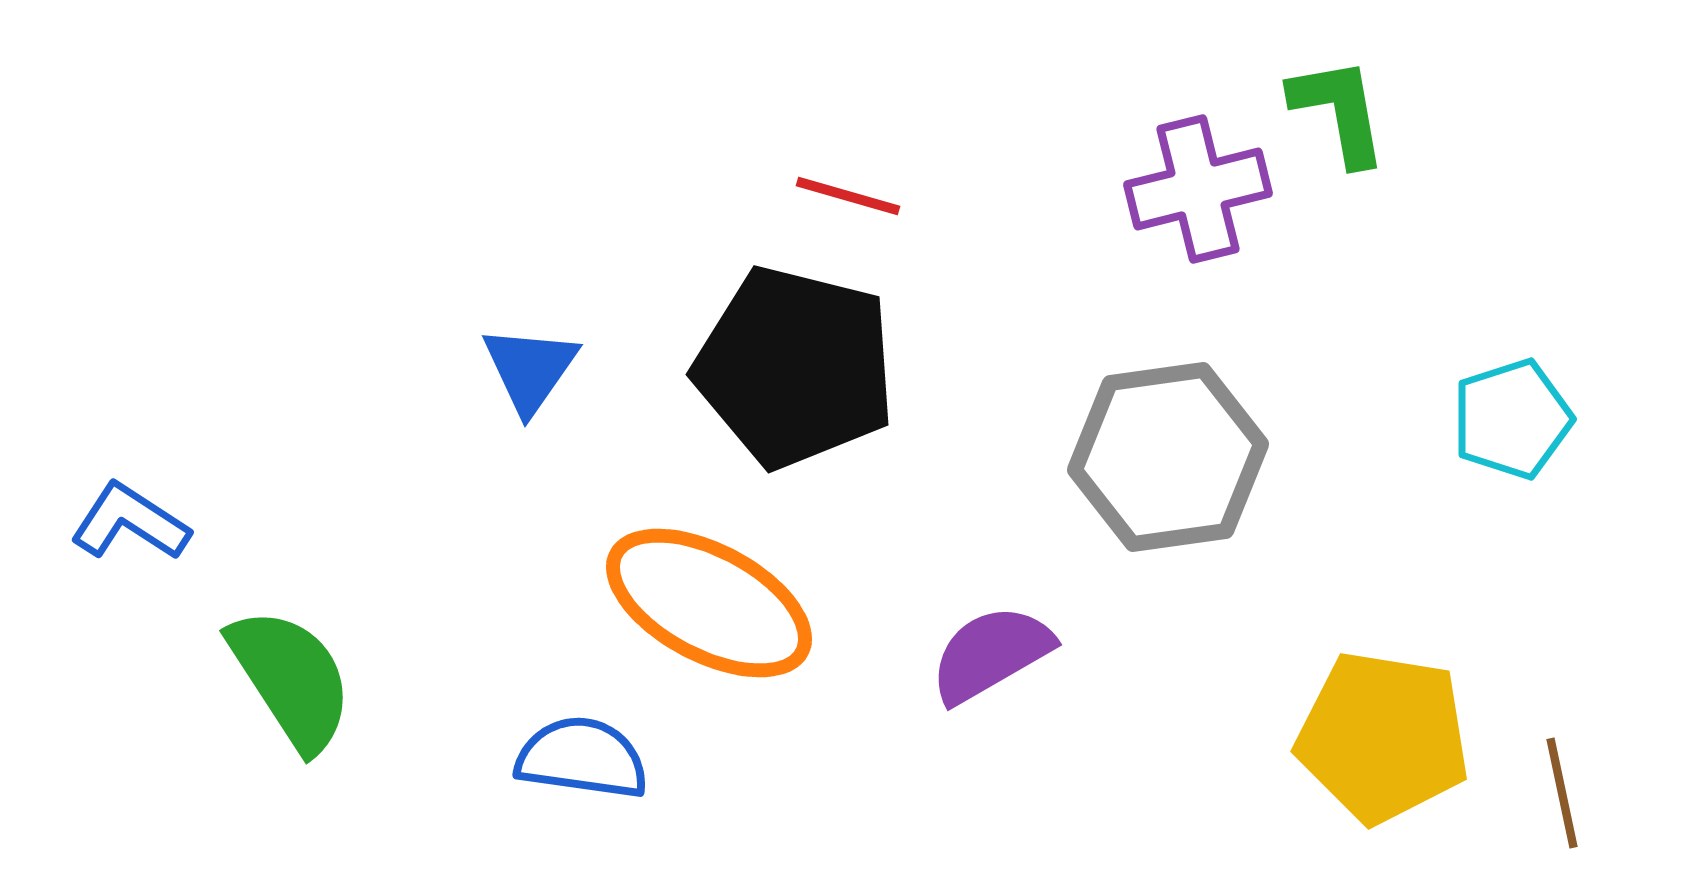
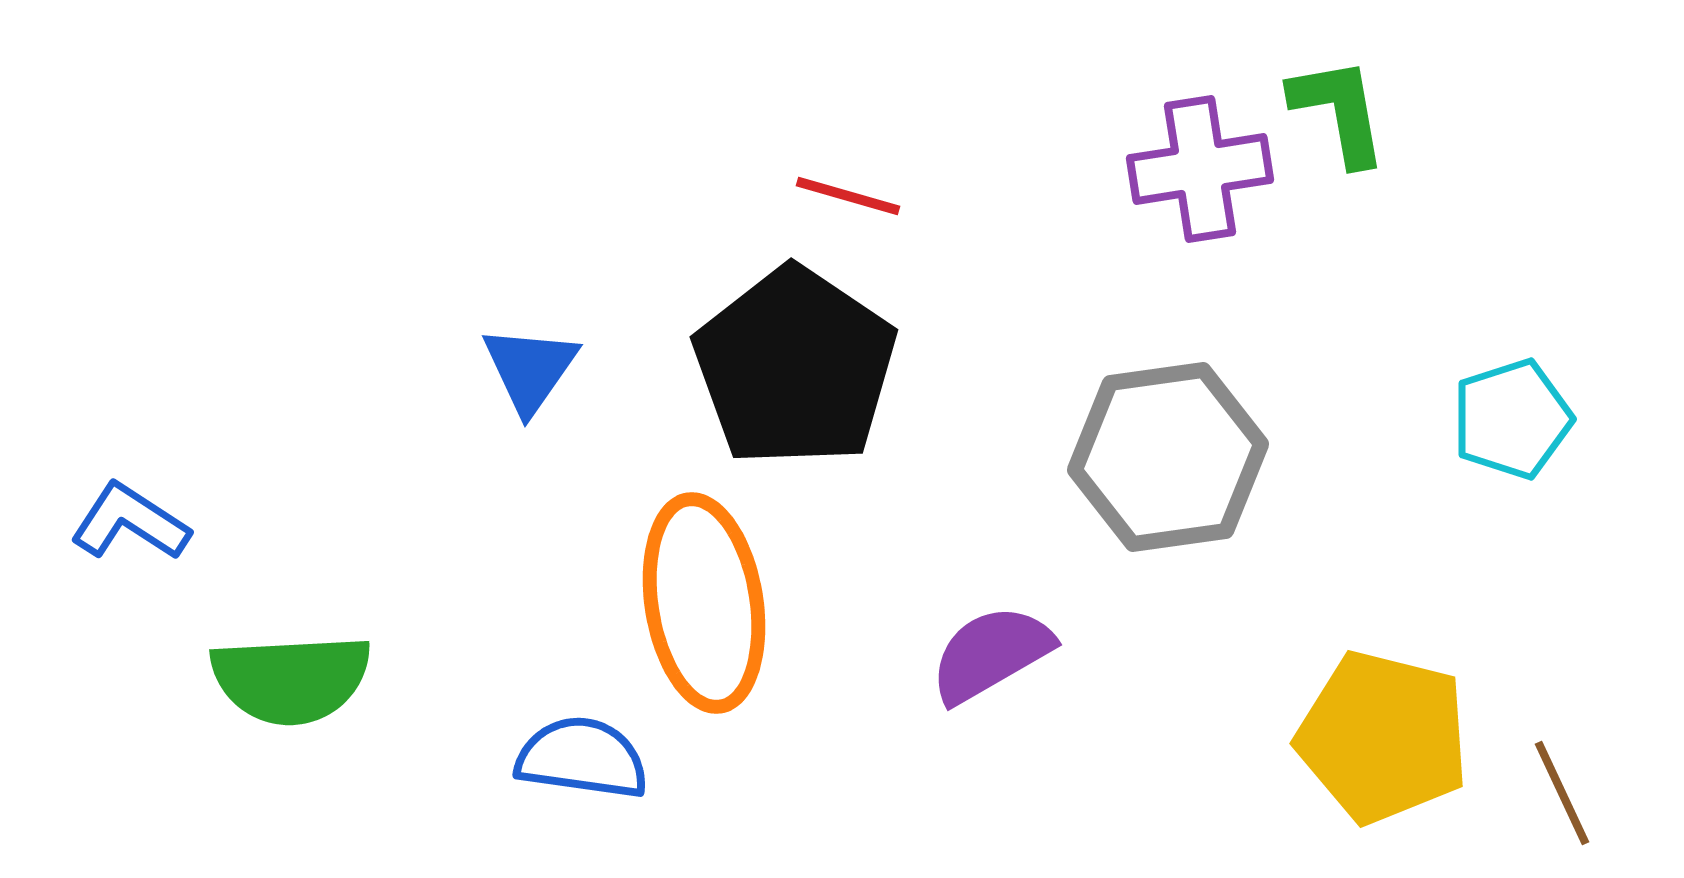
purple cross: moved 2 px right, 20 px up; rotated 5 degrees clockwise
black pentagon: rotated 20 degrees clockwise
orange ellipse: moved 5 px left; rotated 53 degrees clockwise
green semicircle: rotated 120 degrees clockwise
yellow pentagon: rotated 5 degrees clockwise
brown line: rotated 13 degrees counterclockwise
